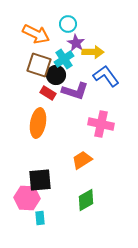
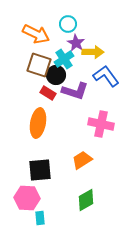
black square: moved 10 px up
